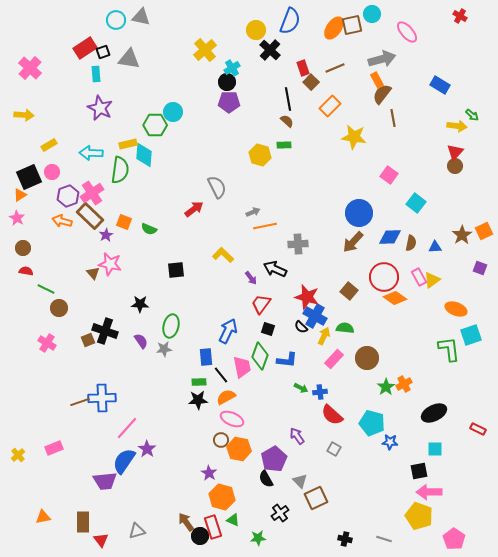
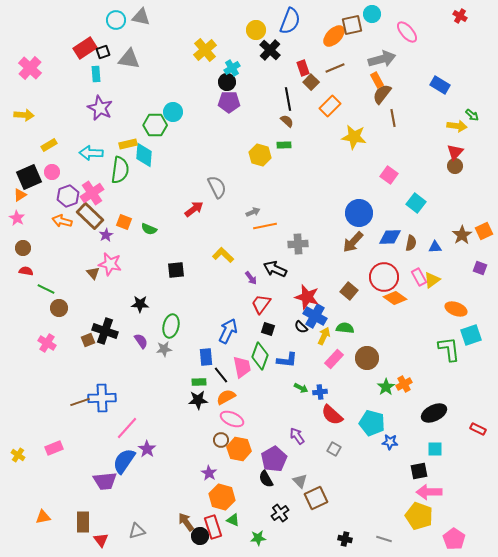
orange ellipse at (334, 28): moved 8 px down; rotated 10 degrees clockwise
yellow cross at (18, 455): rotated 16 degrees counterclockwise
